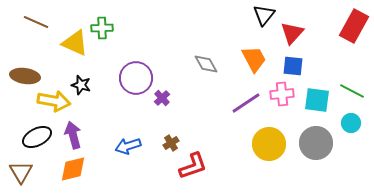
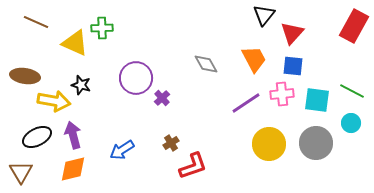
blue arrow: moved 6 px left, 4 px down; rotated 15 degrees counterclockwise
